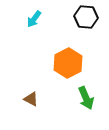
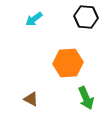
cyan arrow: rotated 18 degrees clockwise
orange hexagon: rotated 24 degrees clockwise
